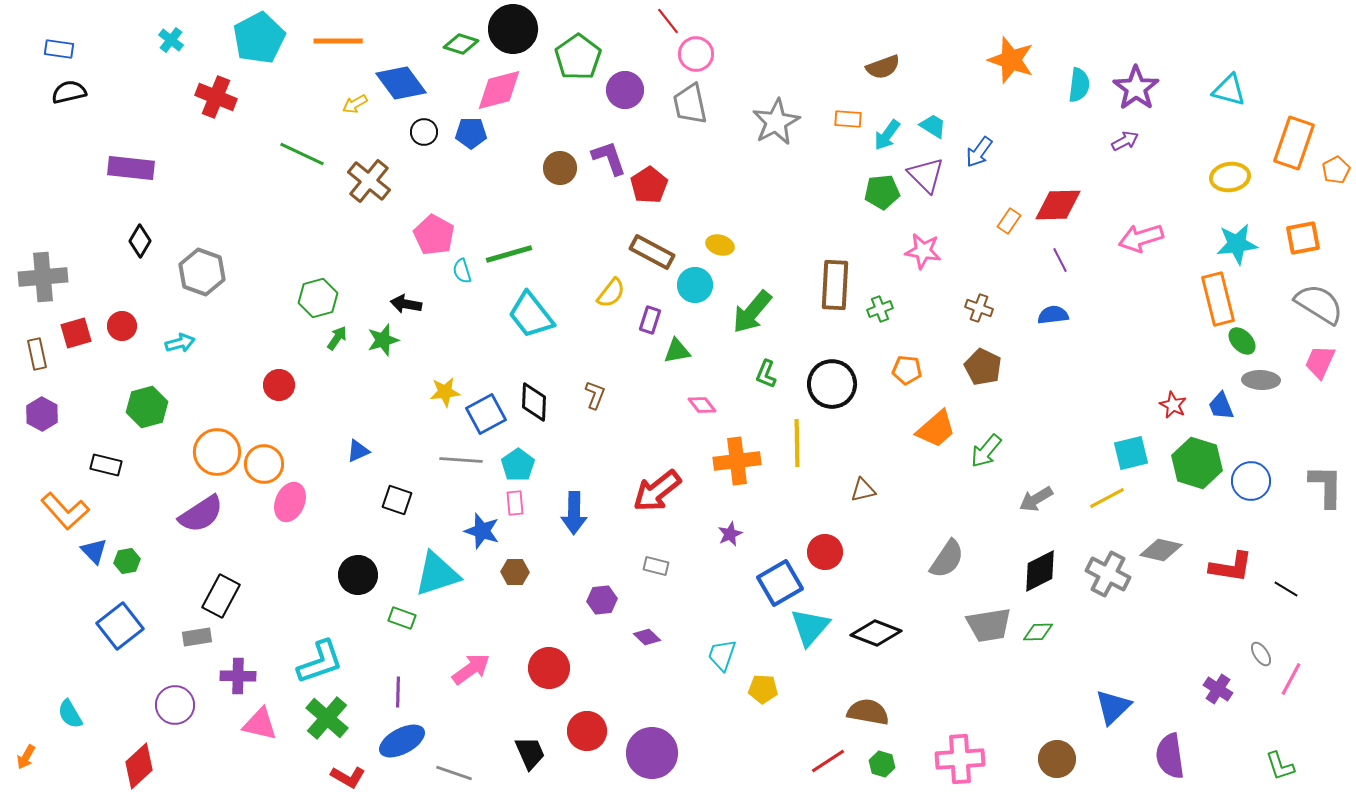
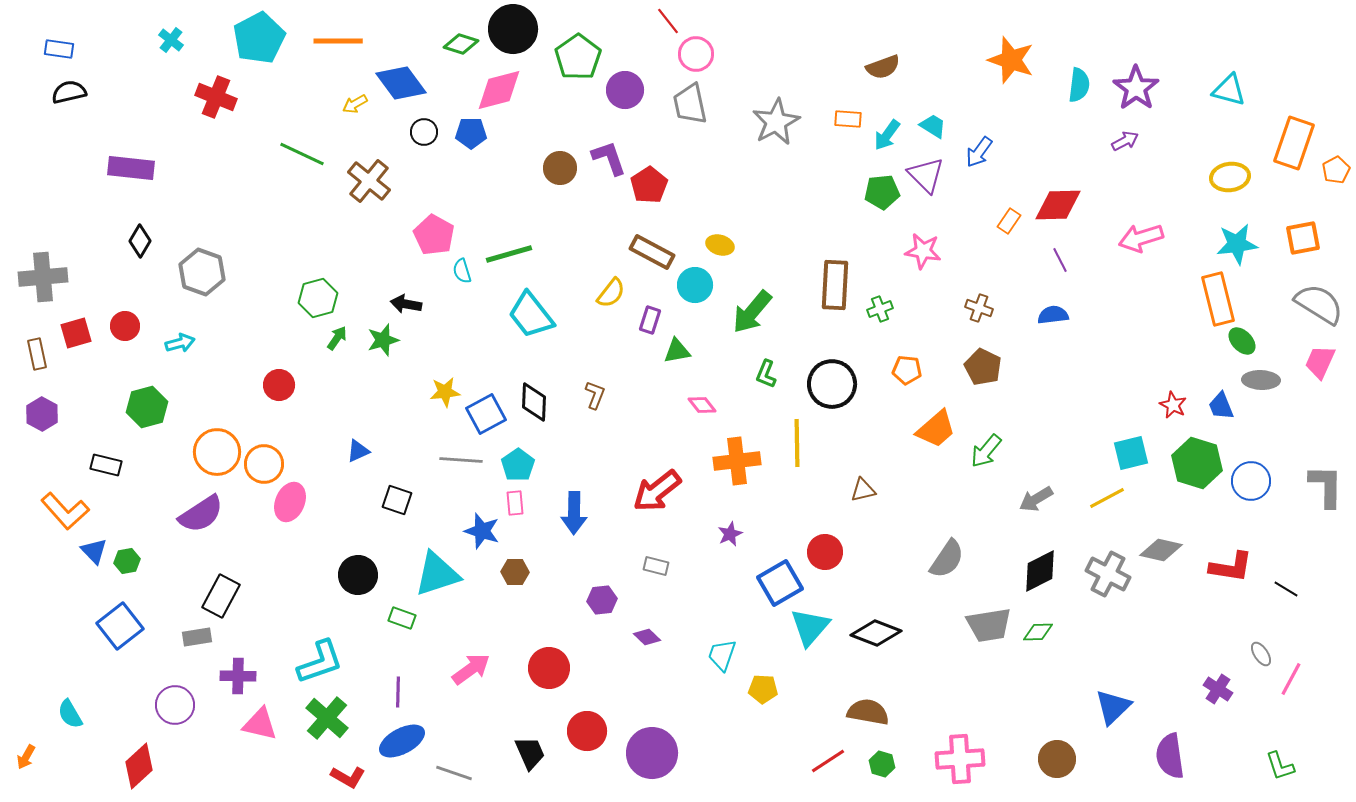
red circle at (122, 326): moved 3 px right
